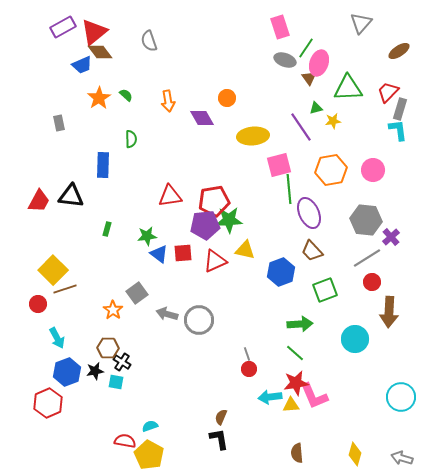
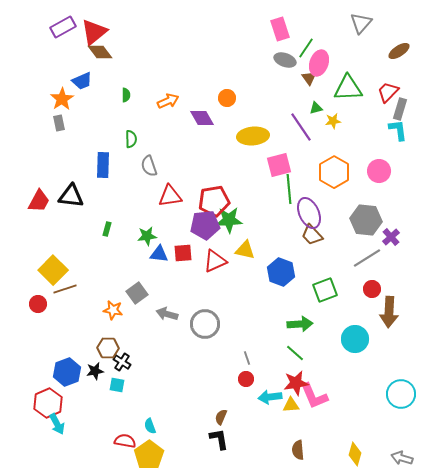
pink rectangle at (280, 27): moved 2 px down
gray semicircle at (149, 41): moved 125 px down
blue trapezoid at (82, 65): moved 16 px down
green semicircle at (126, 95): rotated 48 degrees clockwise
orange star at (99, 98): moved 37 px left, 1 px down
orange arrow at (168, 101): rotated 105 degrees counterclockwise
orange hexagon at (331, 170): moved 3 px right, 2 px down; rotated 20 degrees counterclockwise
pink circle at (373, 170): moved 6 px right, 1 px down
brown trapezoid at (312, 251): moved 16 px up
blue triangle at (159, 254): rotated 30 degrees counterclockwise
blue hexagon at (281, 272): rotated 20 degrees counterclockwise
red circle at (372, 282): moved 7 px down
orange star at (113, 310): rotated 24 degrees counterclockwise
gray circle at (199, 320): moved 6 px right, 4 px down
cyan arrow at (57, 338): moved 86 px down
gray line at (247, 354): moved 4 px down
red circle at (249, 369): moved 3 px left, 10 px down
cyan square at (116, 382): moved 1 px right, 3 px down
cyan circle at (401, 397): moved 3 px up
cyan semicircle at (150, 426): rotated 91 degrees counterclockwise
brown semicircle at (297, 453): moved 1 px right, 3 px up
yellow pentagon at (149, 455): rotated 8 degrees clockwise
